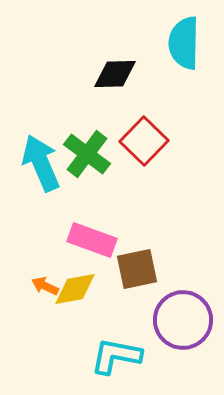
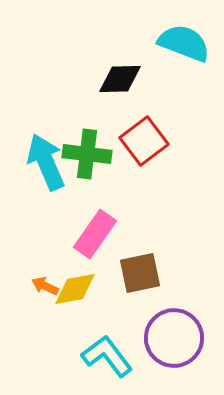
cyan semicircle: rotated 110 degrees clockwise
black diamond: moved 5 px right, 5 px down
red square: rotated 9 degrees clockwise
green cross: rotated 30 degrees counterclockwise
cyan arrow: moved 5 px right, 1 px up
pink rectangle: moved 3 px right, 6 px up; rotated 75 degrees counterclockwise
brown square: moved 3 px right, 4 px down
purple circle: moved 9 px left, 18 px down
cyan L-shape: moved 9 px left; rotated 42 degrees clockwise
